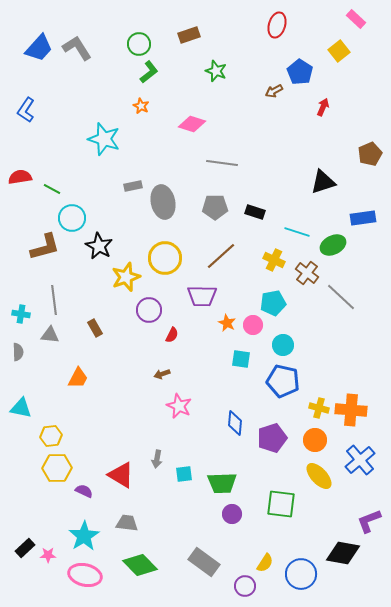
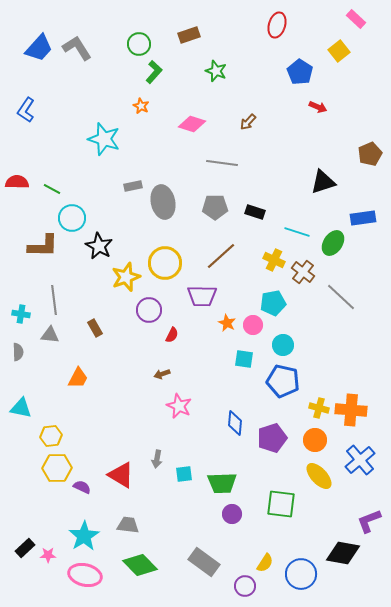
green L-shape at (149, 72): moved 5 px right; rotated 10 degrees counterclockwise
brown arrow at (274, 91): moved 26 px left, 31 px down; rotated 18 degrees counterclockwise
red arrow at (323, 107): moved 5 px left; rotated 90 degrees clockwise
red semicircle at (20, 177): moved 3 px left, 5 px down; rotated 10 degrees clockwise
green ellipse at (333, 245): moved 2 px up; rotated 30 degrees counterclockwise
brown L-shape at (45, 247): moved 2 px left, 1 px up; rotated 16 degrees clockwise
yellow circle at (165, 258): moved 5 px down
brown cross at (307, 273): moved 4 px left, 1 px up
cyan square at (241, 359): moved 3 px right
purple semicircle at (84, 491): moved 2 px left, 4 px up
gray trapezoid at (127, 523): moved 1 px right, 2 px down
